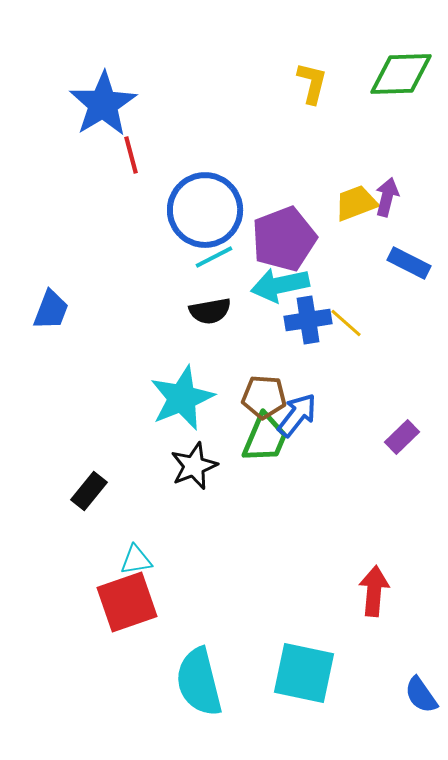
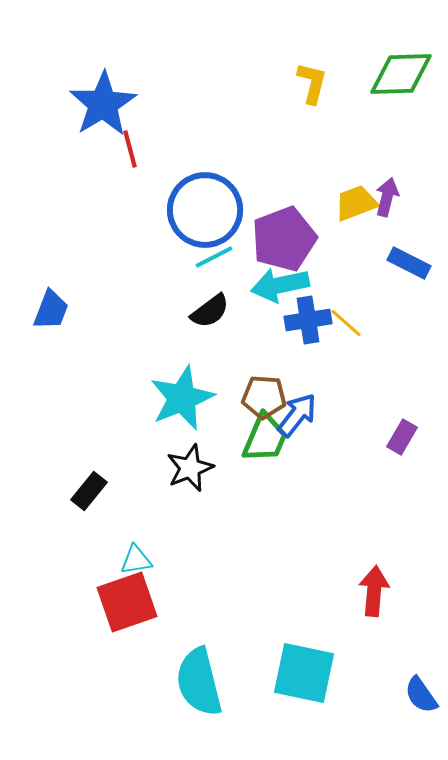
red line: moved 1 px left, 6 px up
black semicircle: rotated 27 degrees counterclockwise
purple rectangle: rotated 16 degrees counterclockwise
black star: moved 4 px left, 2 px down
